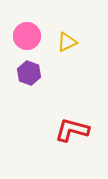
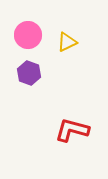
pink circle: moved 1 px right, 1 px up
